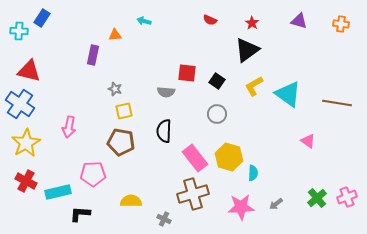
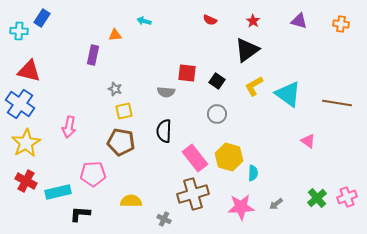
red star: moved 1 px right, 2 px up
